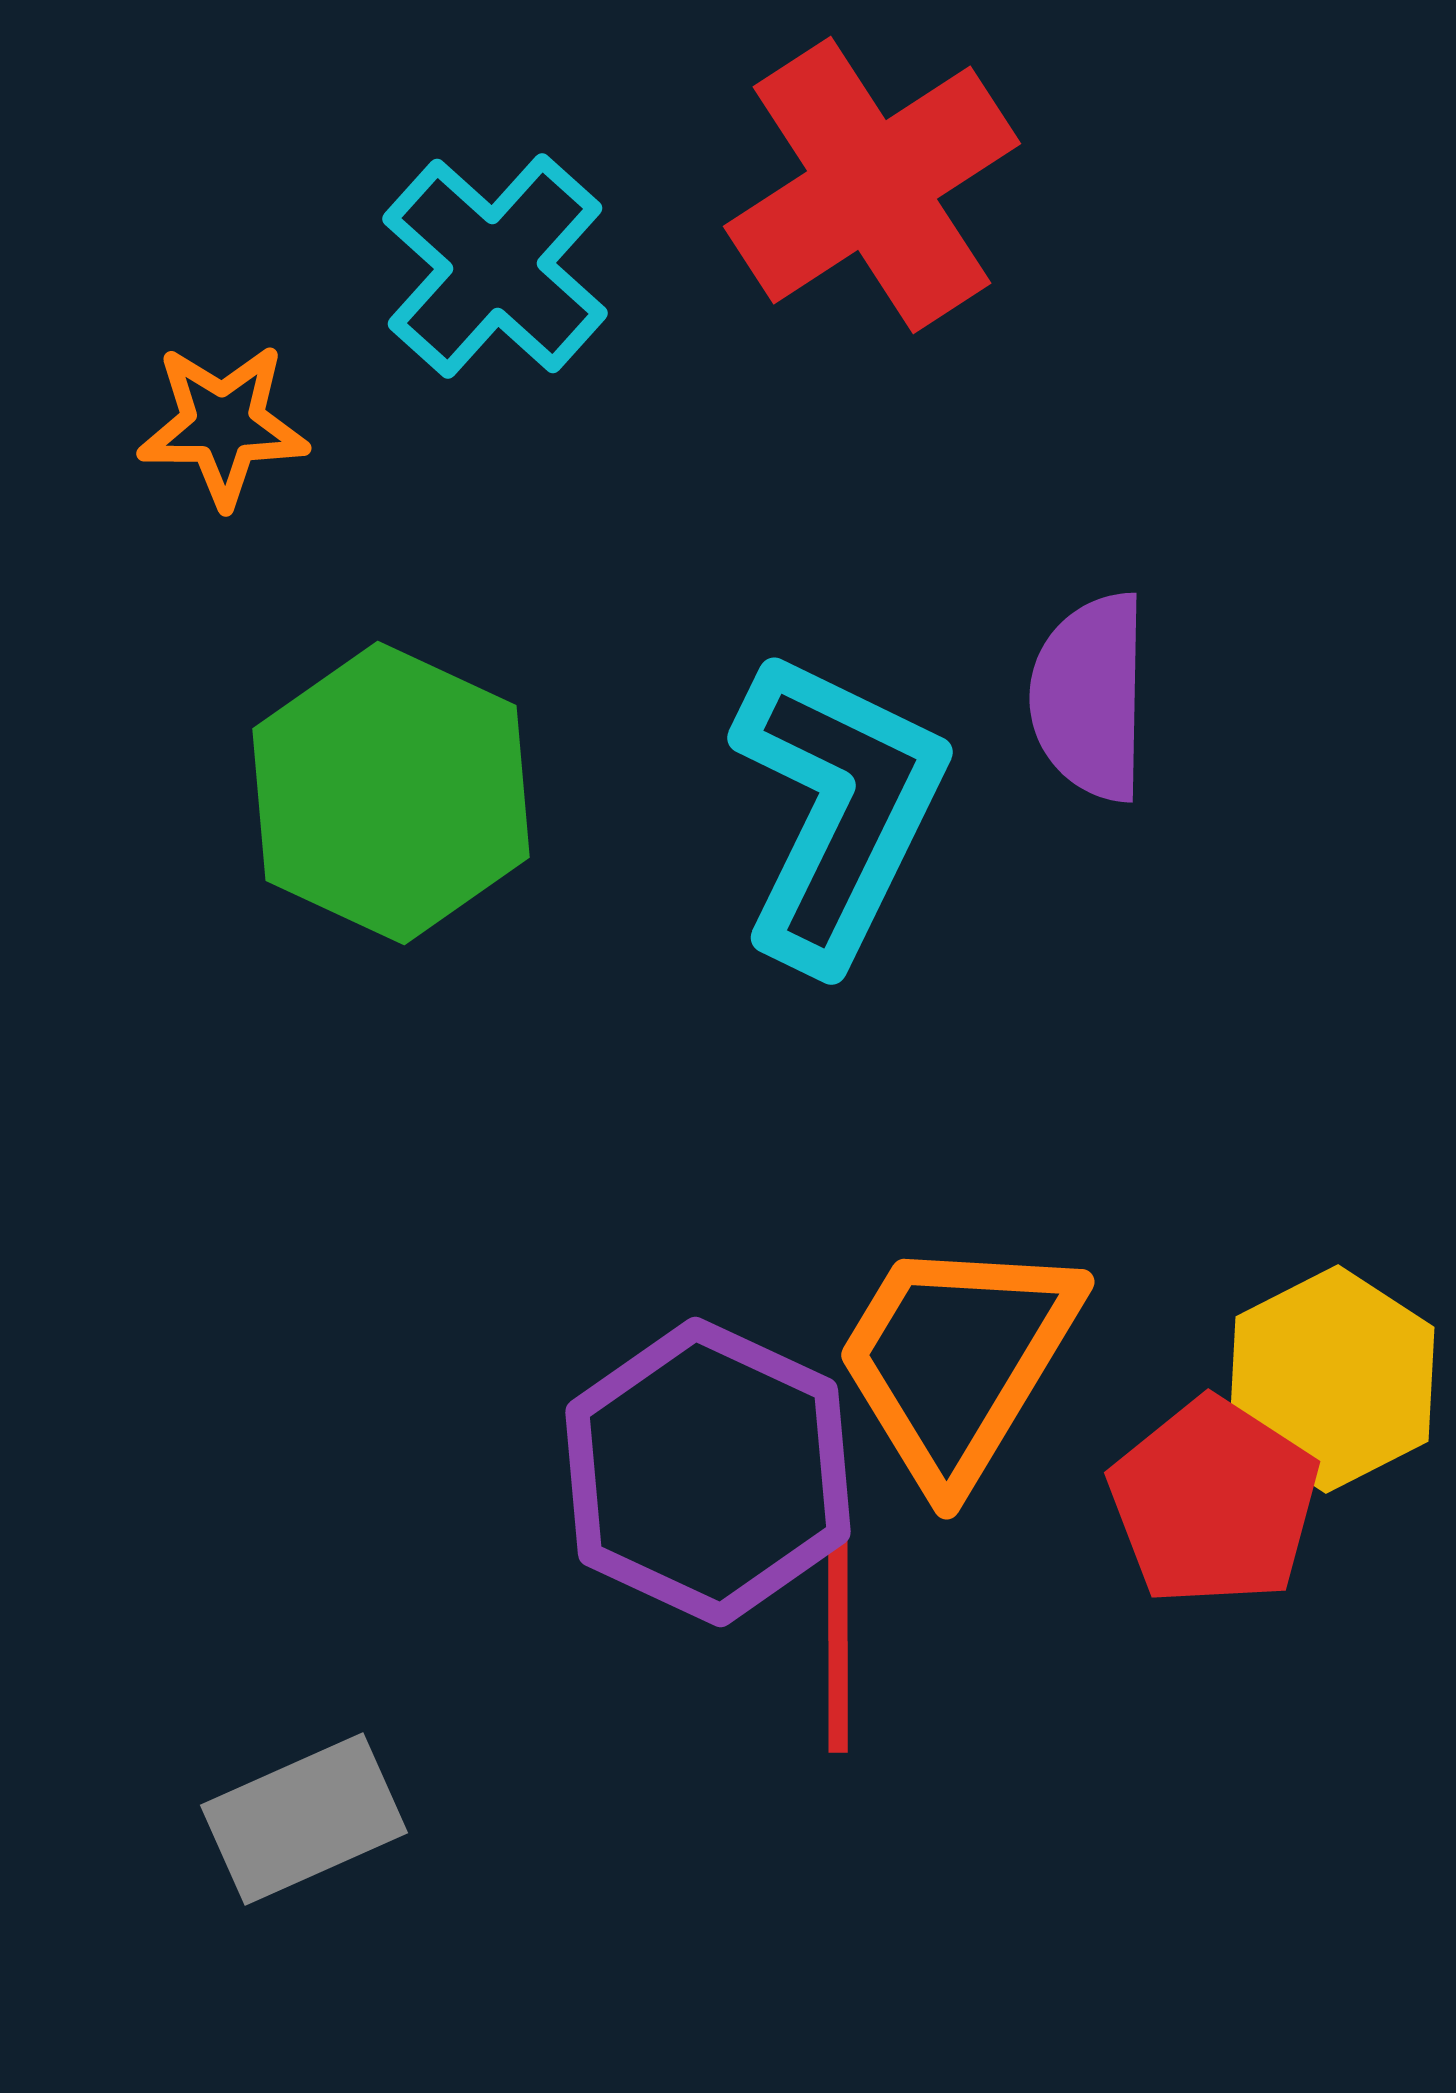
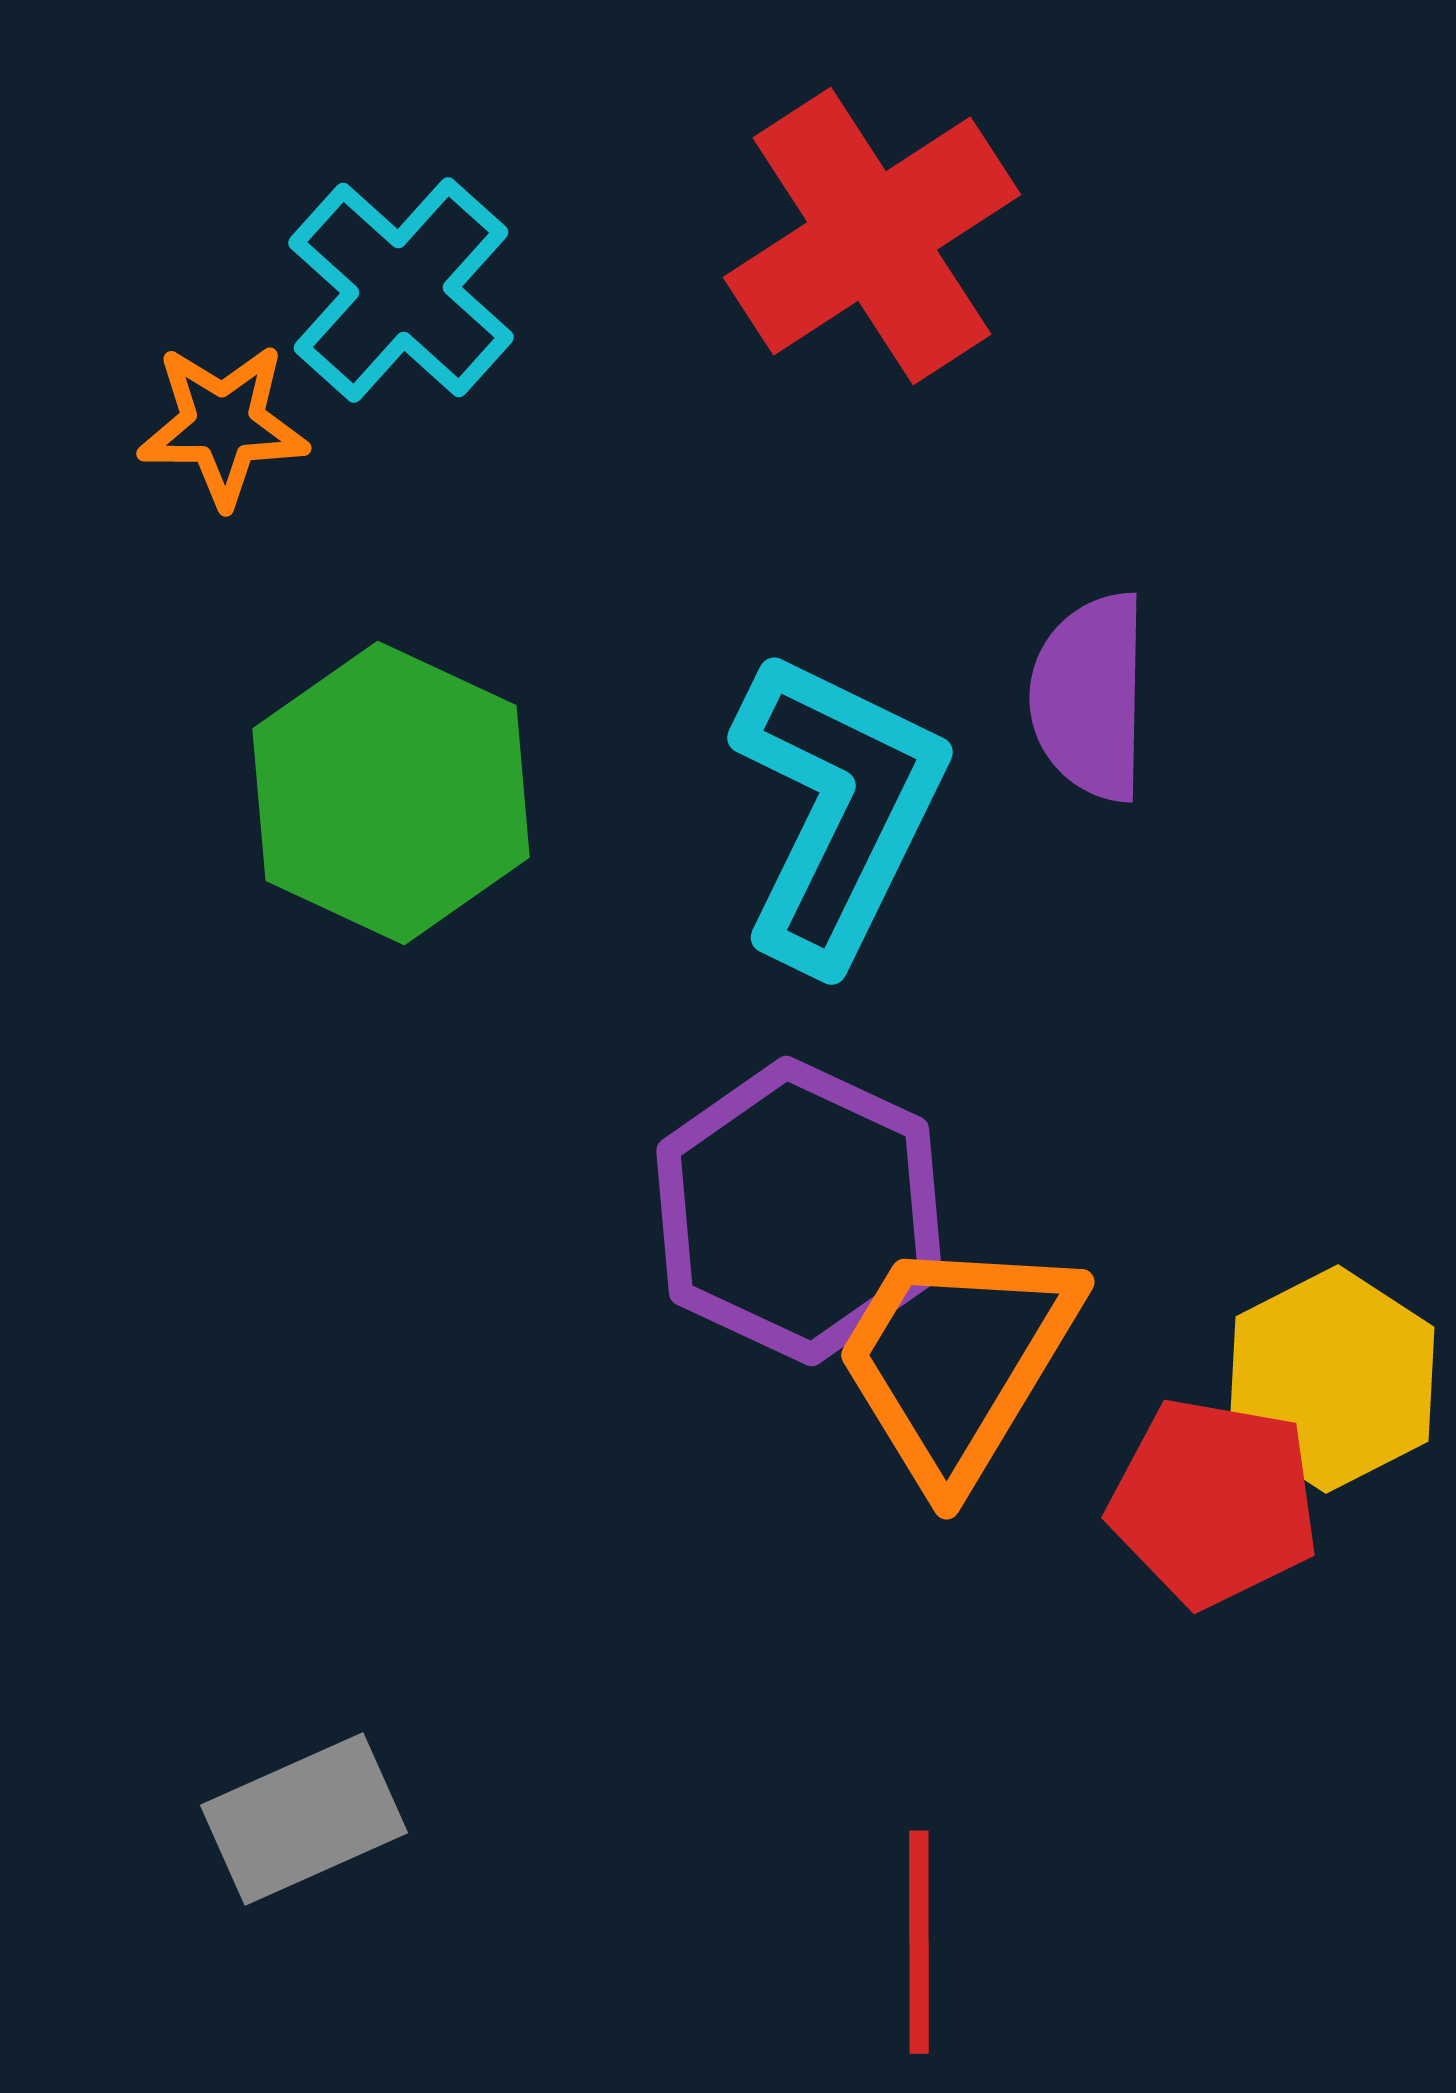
red cross: moved 51 px down
cyan cross: moved 94 px left, 24 px down
purple hexagon: moved 91 px right, 261 px up
red pentagon: rotated 23 degrees counterclockwise
red line: moved 81 px right, 301 px down
